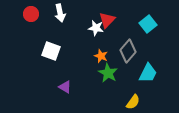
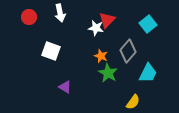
red circle: moved 2 px left, 3 px down
